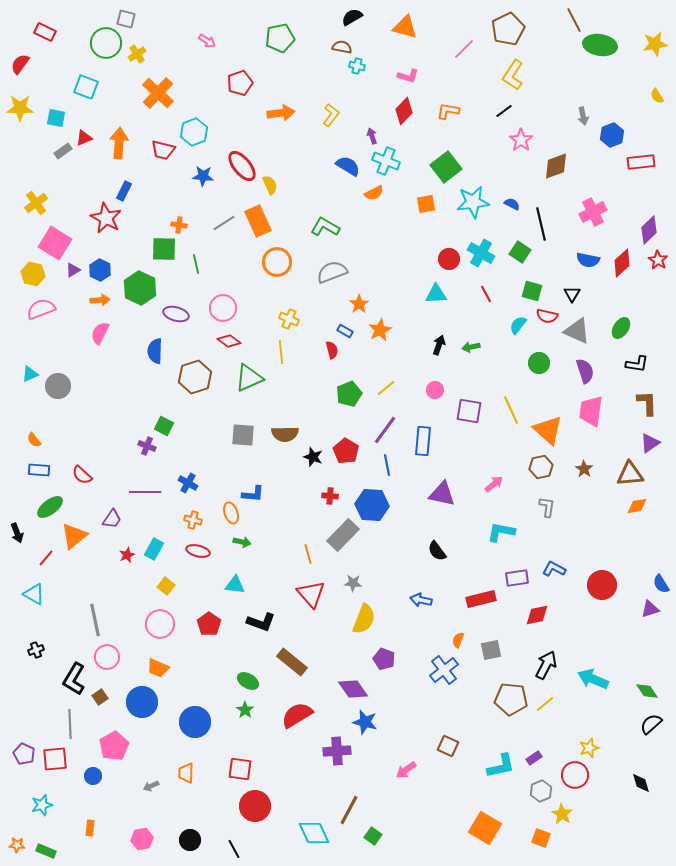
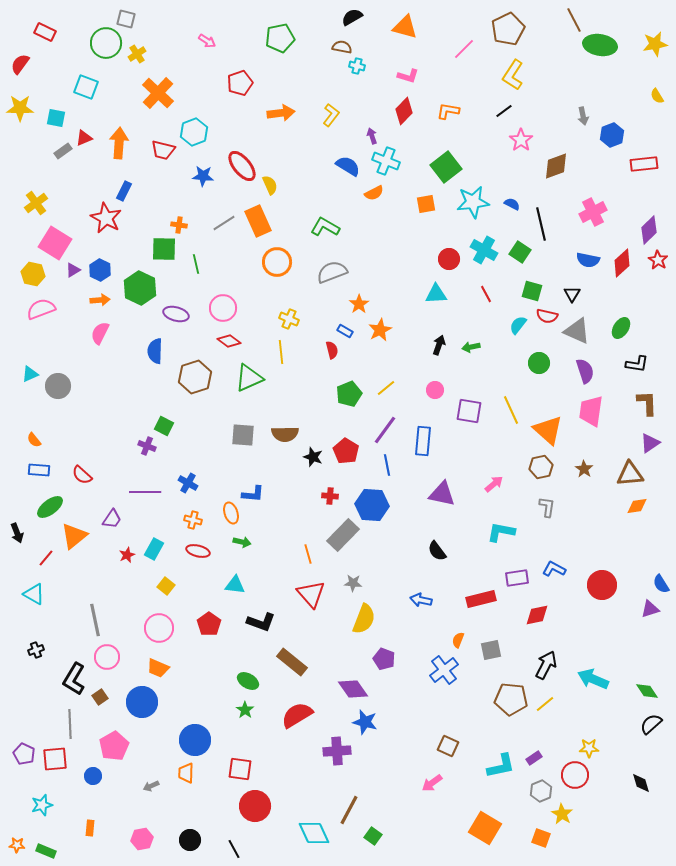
red rectangle at (641, 162): moved 3 px right, 2 px down
cyan cross at (481, 253): moved 3 px right, 3 px up
pink circle at (160, 624): moved 1 px left, 4 px down
blue circle at (195, 722): moved 18 px down
yellow star at (589, 748): rotated 18 degrees clockwise
pink arrow at (406, 770): moved 26 px right, 13 px down
